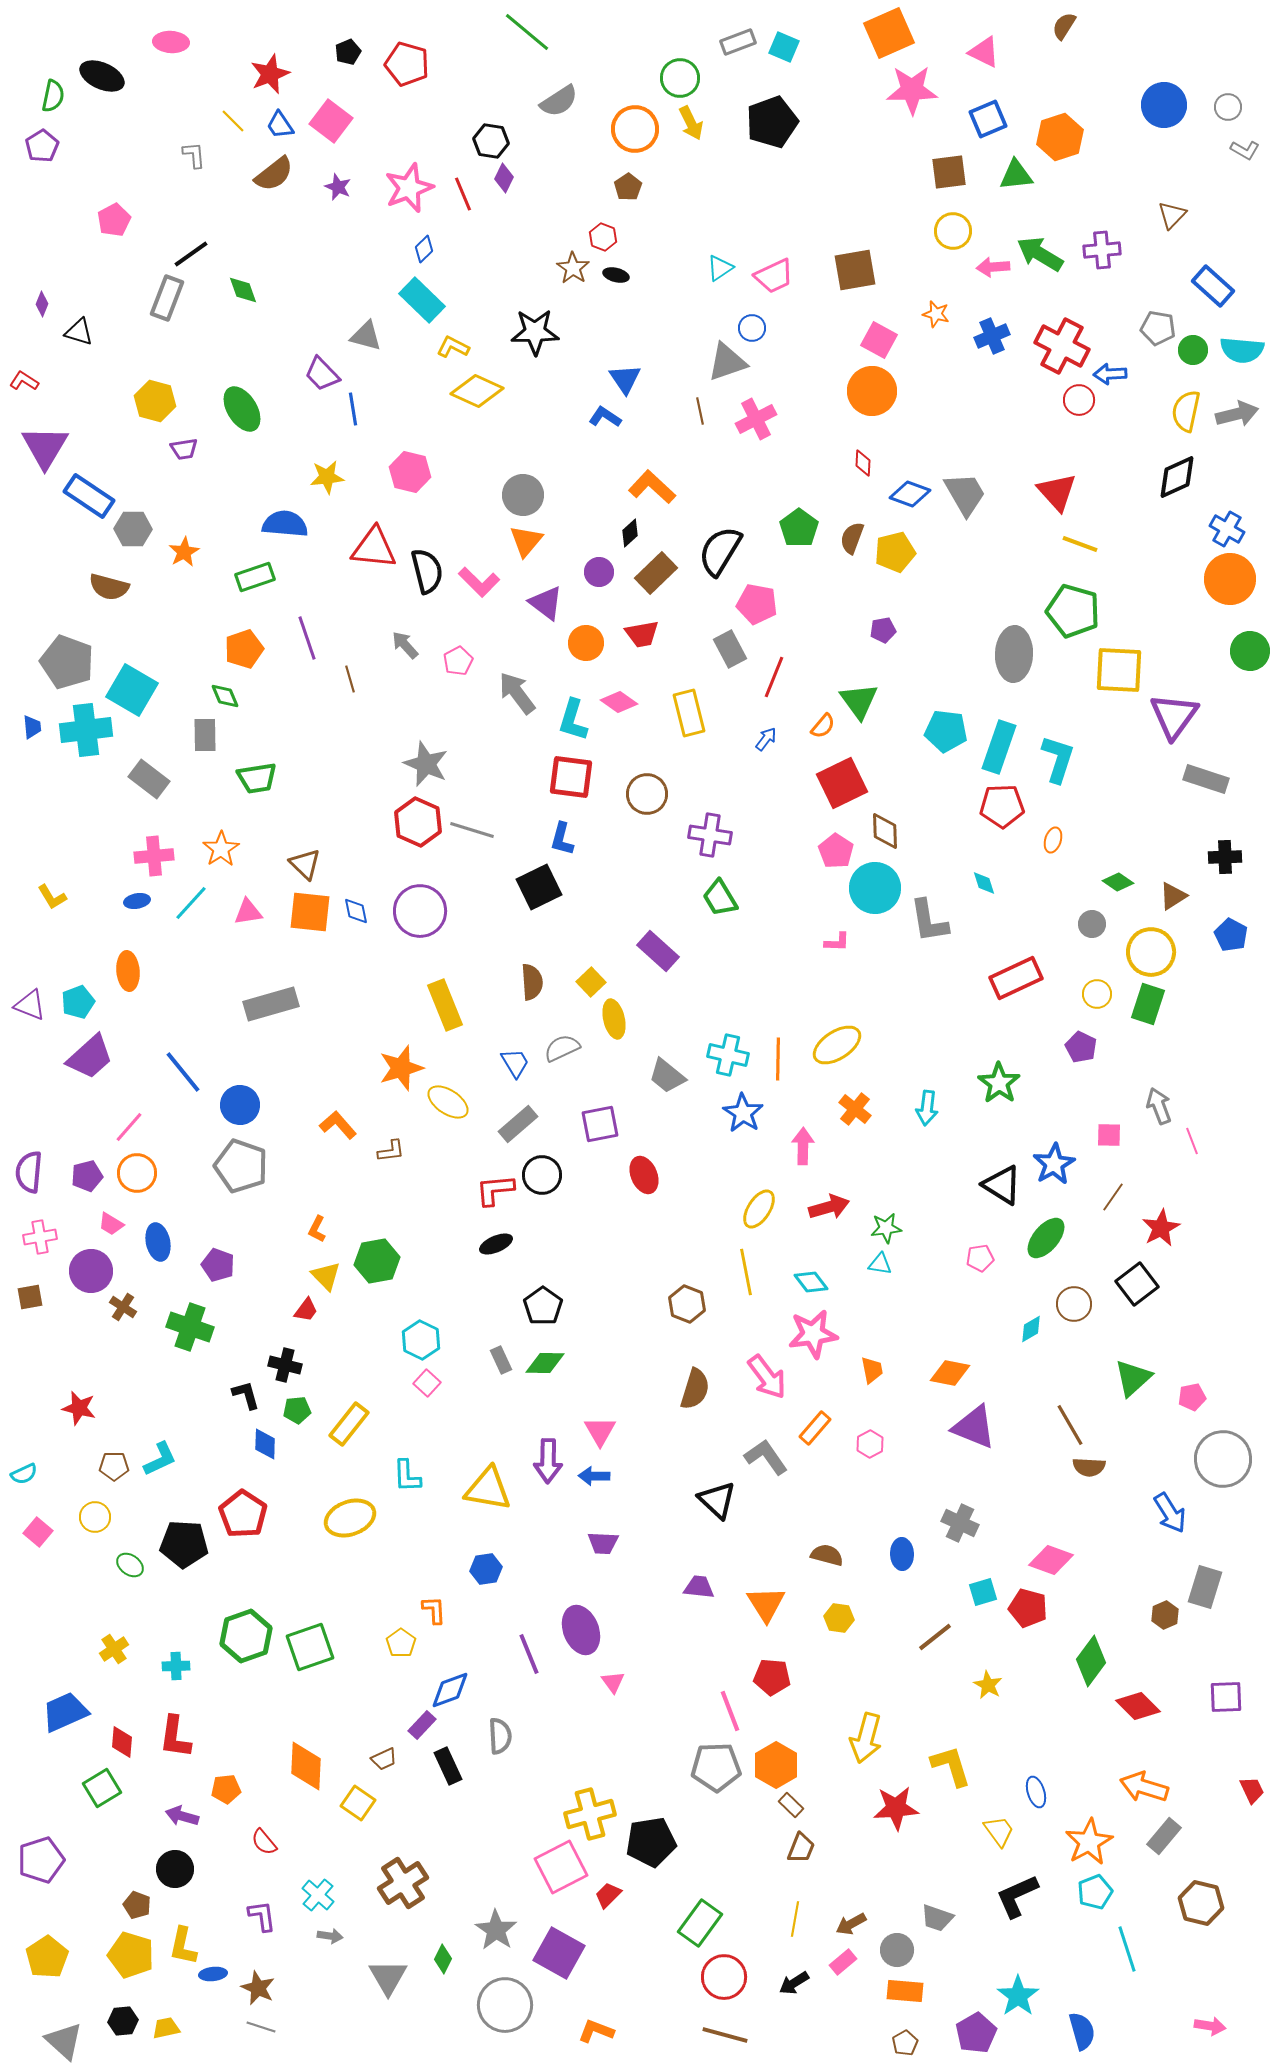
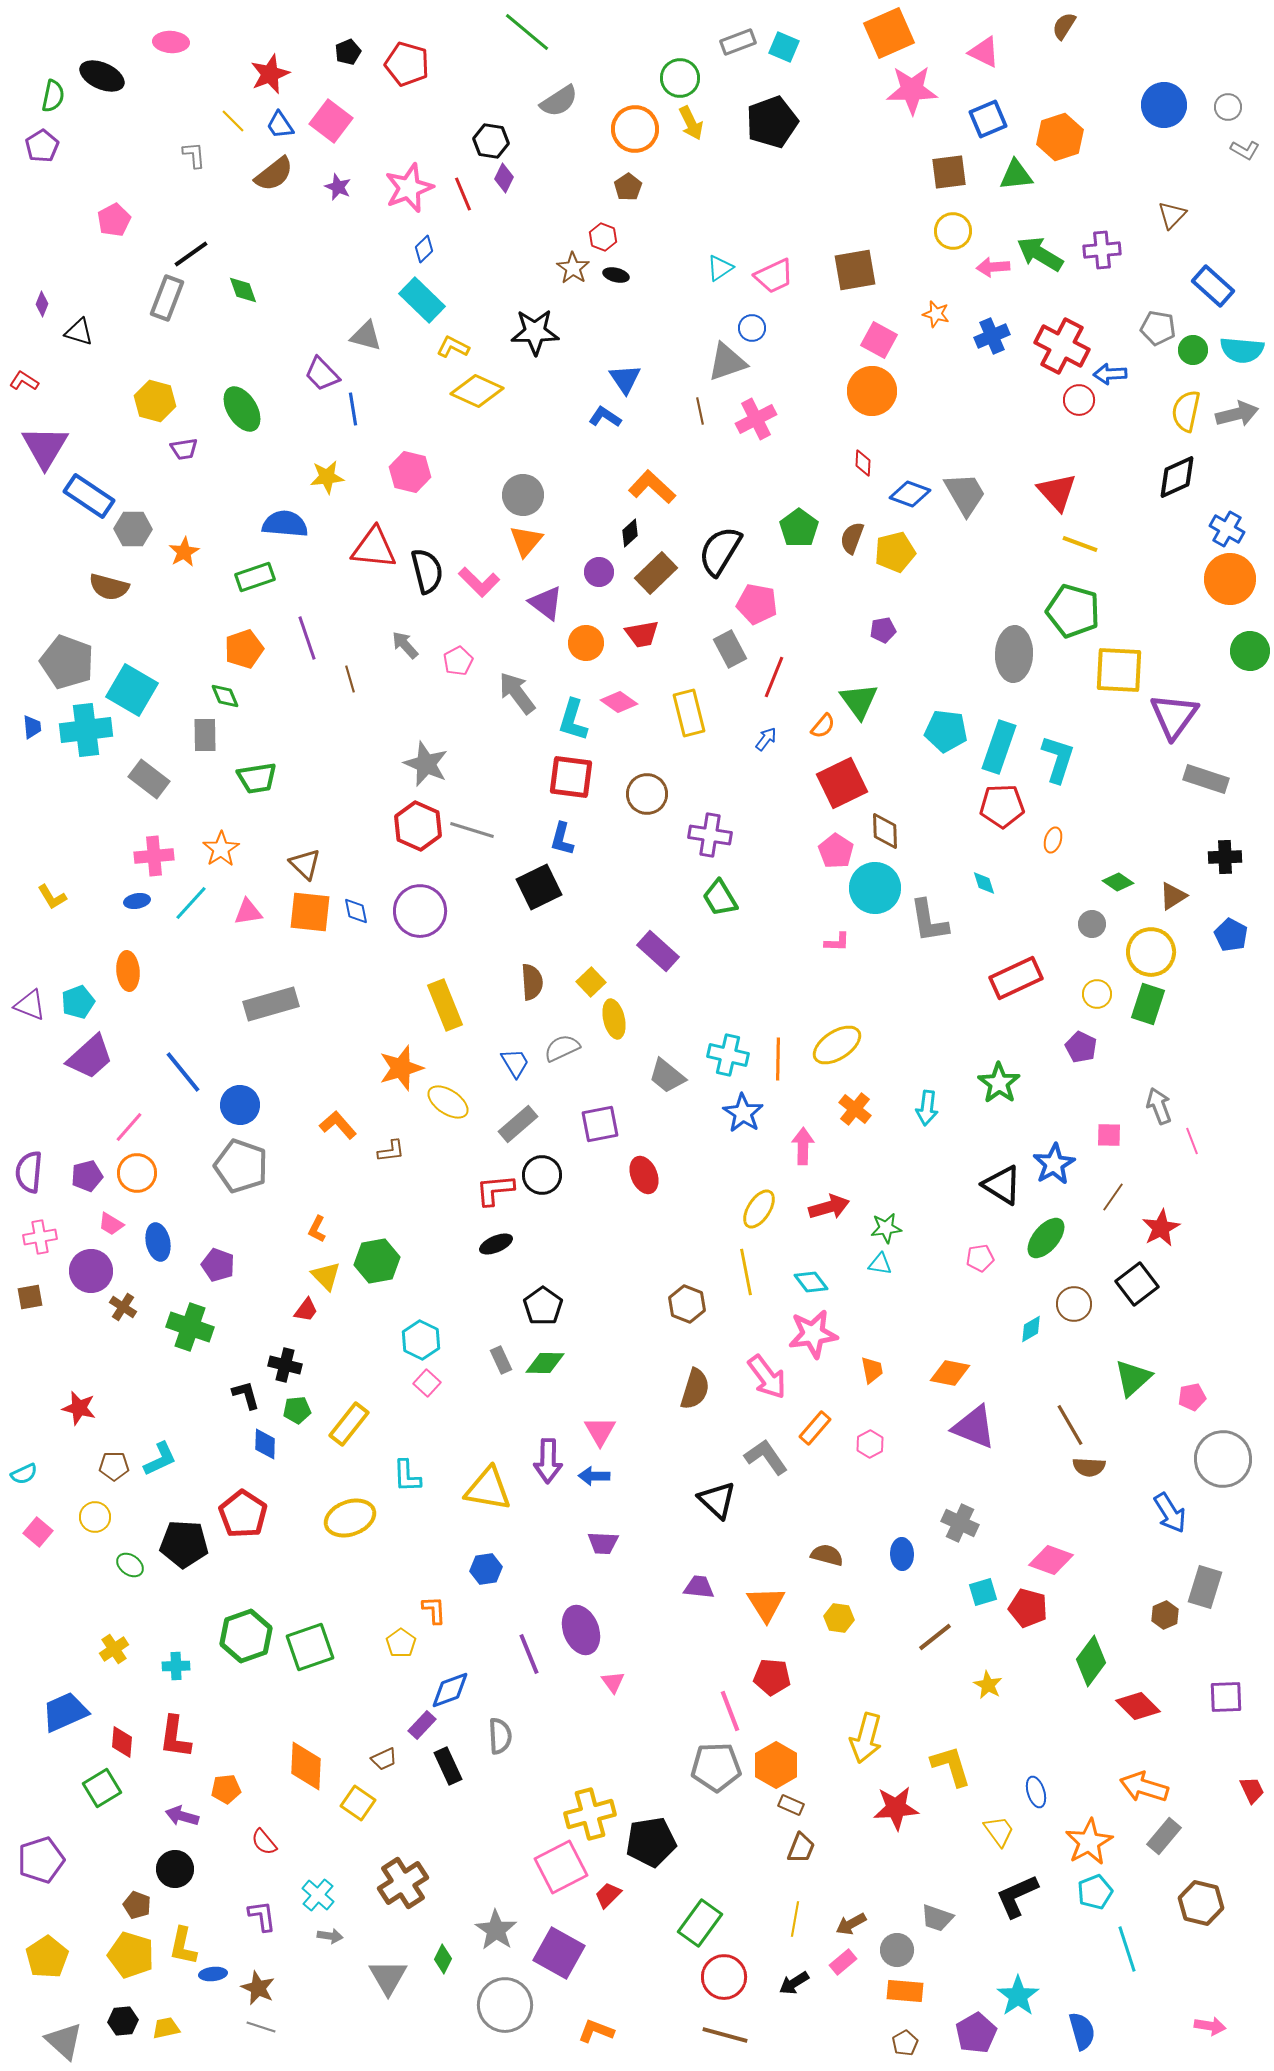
red hexagon at (418, 822): moved 4 px down
brown rectangle at (791, 1805): rotated 20 degrees counterclockwise
